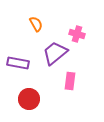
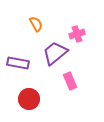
pink cross: rotated 35 degrees counterclockwise
pink rectangle: rotated 30 degrees counterclockwise
